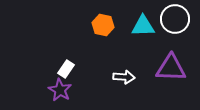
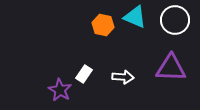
white circle: moved 1 px down
cyan triangle: moved 8 px left, 9 px up; rotated 25 degrees clockwise
white rectangle: moved 18 px right, 5 px down
white arrow: moved 1 px left
